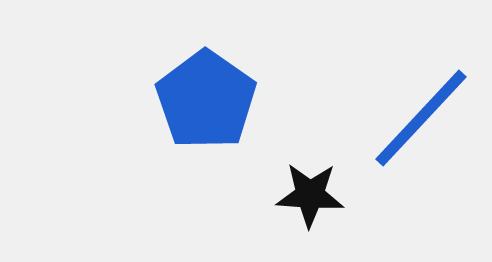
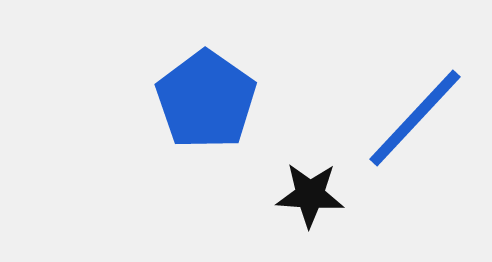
blue line: moved 6 px left
